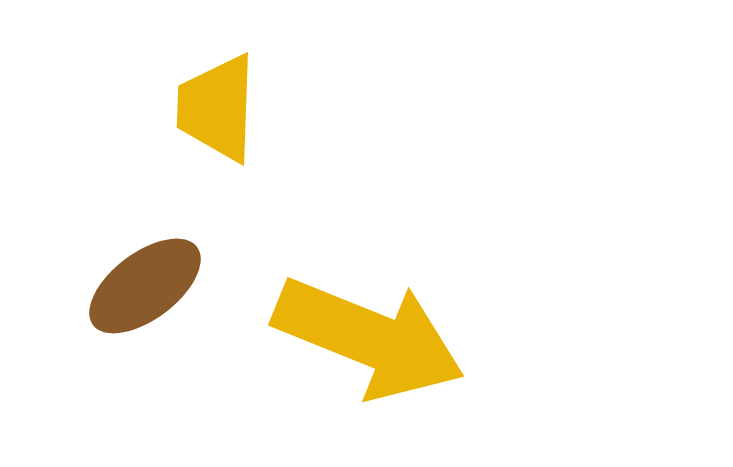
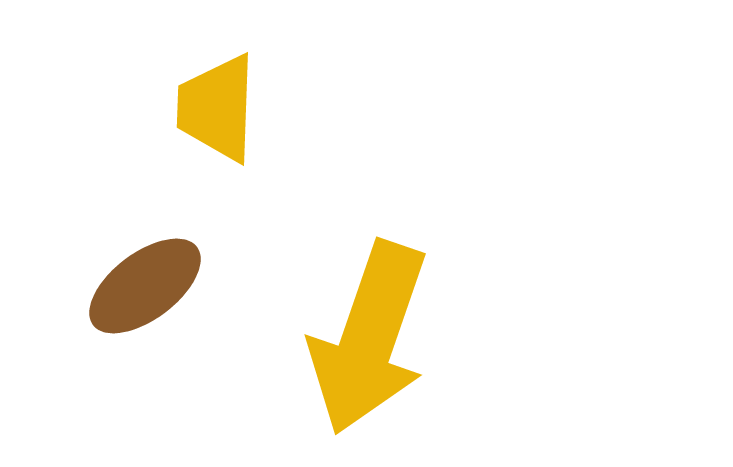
yellow arrow: rotated 87 degrees clockwise
